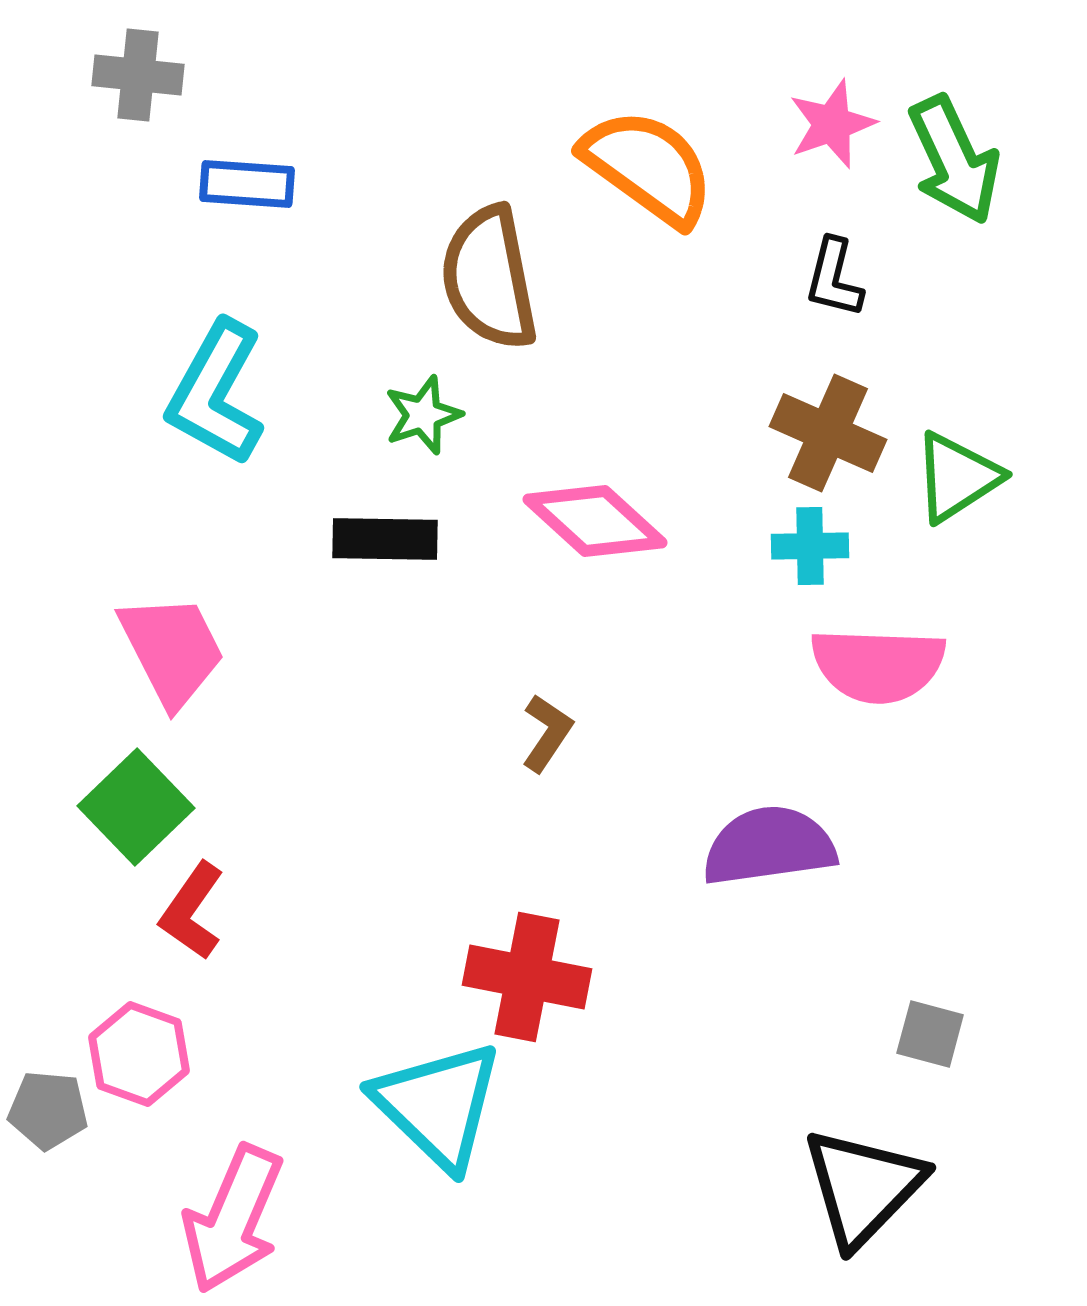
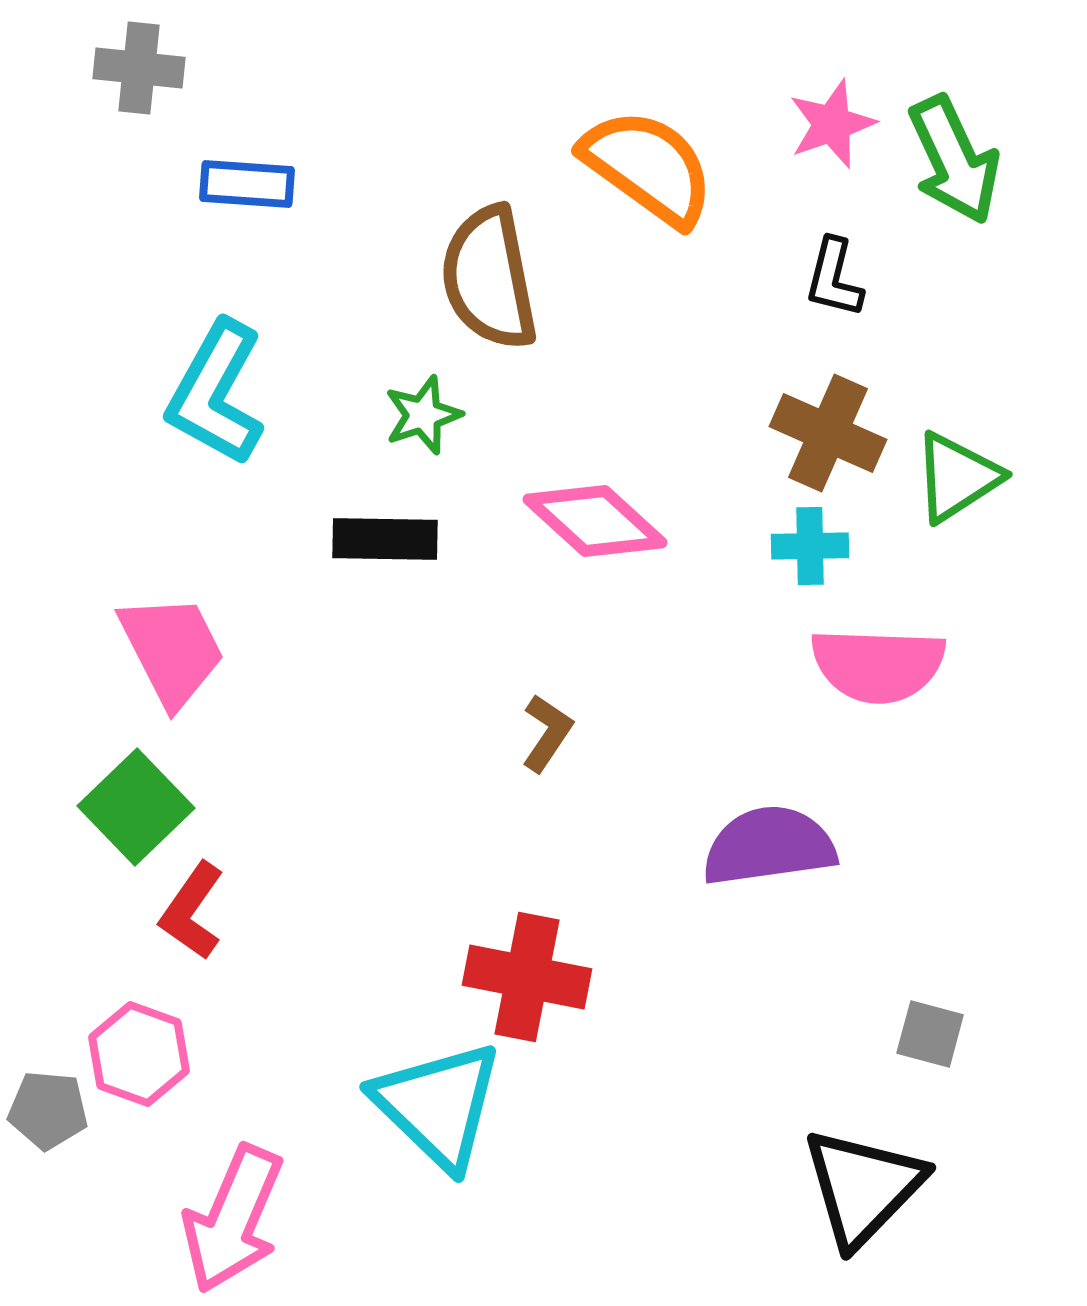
gray cross: moved 1 px right, 7 px up
